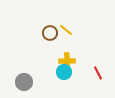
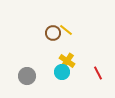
brown circle: moved 3 px right
yellow cross: rotated 35 degrees clockwise
cyan circle: moved 2 px left
gray circle: moved 3 px right, 6 px up
